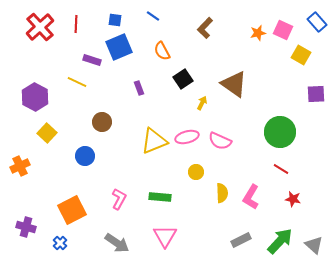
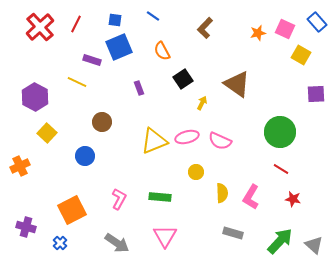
red line at (76, 24): rotated 24 degrees clockwise
pink square at (283, 30): moved 2 px right, 1 px up
brown triangle at (234, 84): moved 3 px right
gray rectangle at (241, 240): moved 8 px left, 7 px up; rotated 42 degrees clockwise
